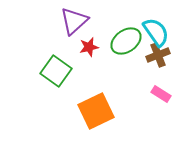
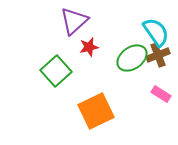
green ellipse: moved 6 px right, 17 px down
green square: rotated 12 degrees clockwise
